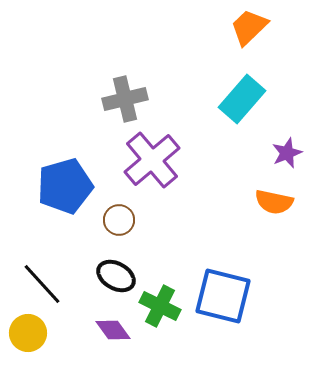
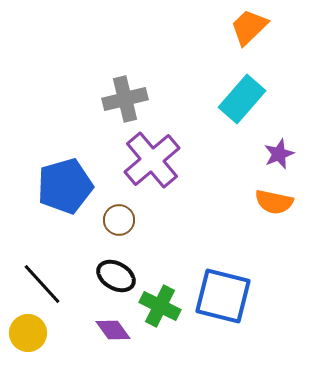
purple star: moved 8 px left, 1 px down
